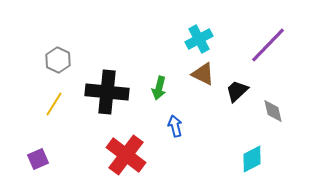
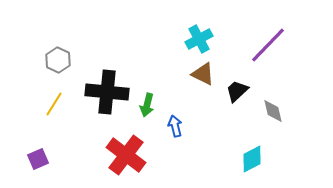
green arrow: moved 12 px left, 17 px down
